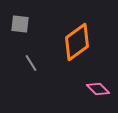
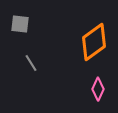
orange diamond: moved 17 px right
pink diamond: rotated 70 degrees clockwise
